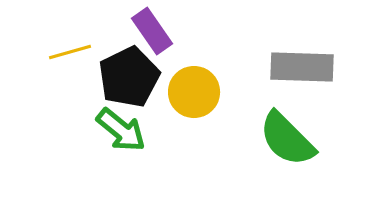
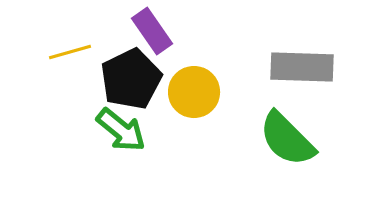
black pentagon: moved 2 px right, 2 px down
